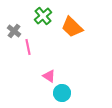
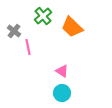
pink triangle: moved 13 px right, 5 px up
